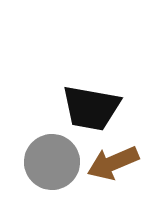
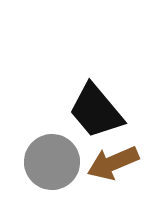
black trapezoid: moved 5 px right, 3 px down; rotated 40 degrees clockwise
